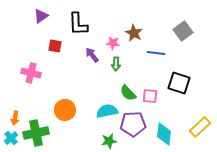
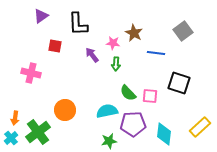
green cross: moved 2 px right, 1 px up; rotated 25 degrees counterclockwise
